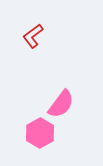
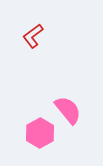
pink semicircle: moved 7 px right, 6 px down; rotated 76 degrees counterclockwise
